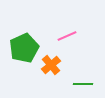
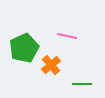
pink line: rotated 36 degrees clockwise
green line: moved 1 px left
